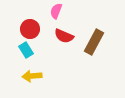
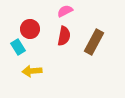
pink semicircle: moved 9 px right; rotated 42 degrees clockwise
red semicircle: rotated 102 degrees counterclockwise
cyan rectangle: moved 8 px left, 3 px up
yellow arrow: moved 5 px up
